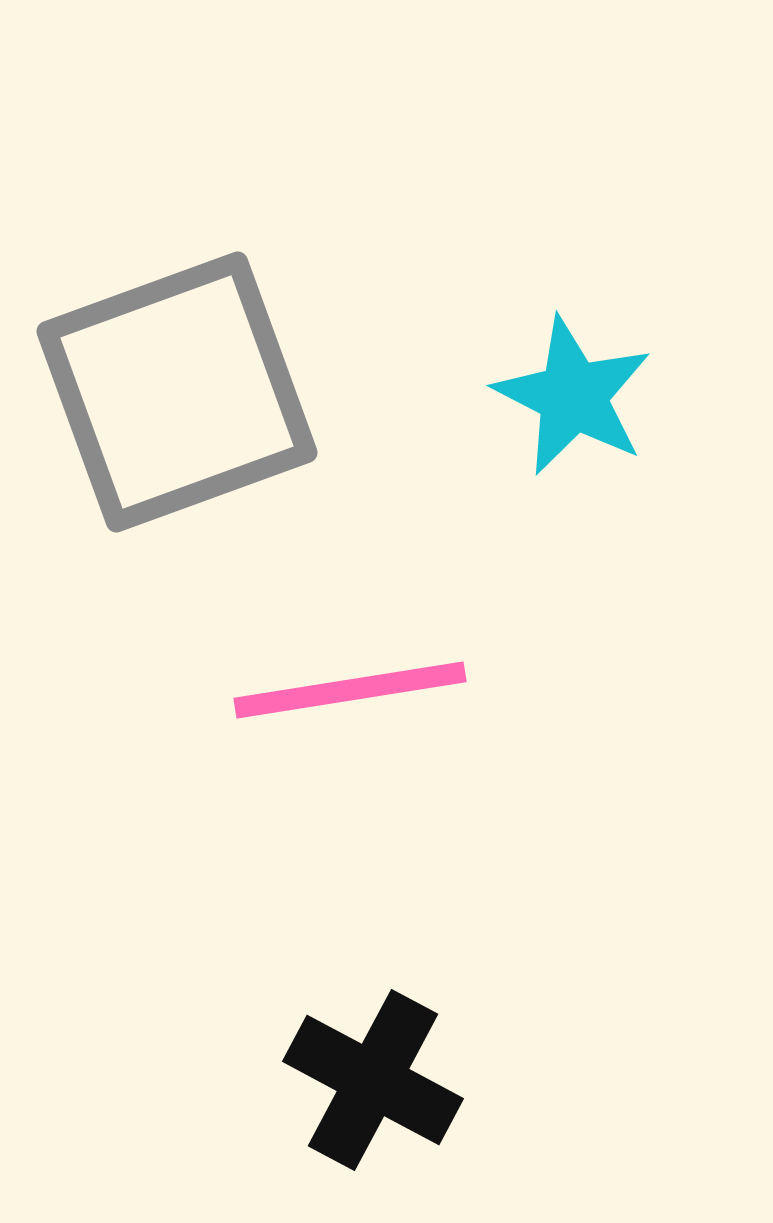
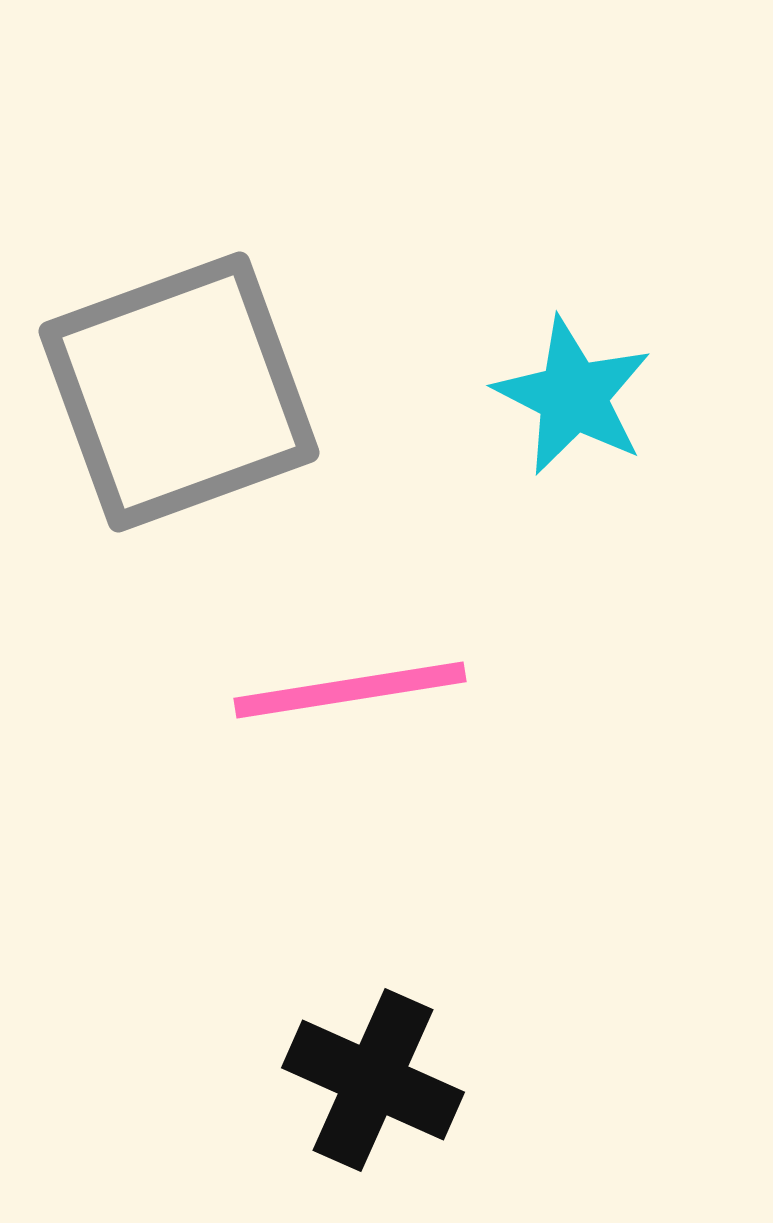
gray square: moved 2 px right
black cross: rotated 4 degrees counterclockwise
